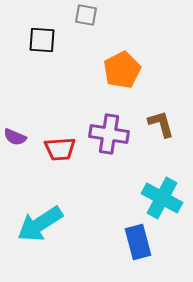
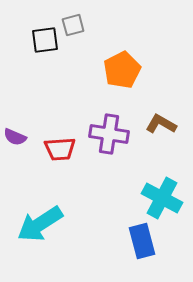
gray square: moved 13 px left, 10 px down; rotated 25 degrees counterclockwise
black square: moved 3 px right; rotated 12 degrees counterclockwise
brown L-shape: rotated 44 degrees counterclockwise
blue rectangle: moved 4 px right, 1 px up
